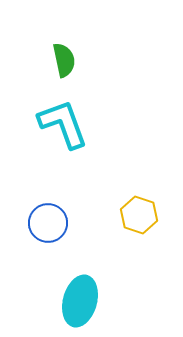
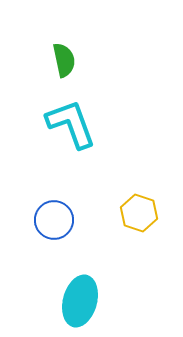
cyan L-shape: moved 8 px right
yellow hexagon: moved 2 px up
blue circle: moved 6 px right, 3 px up
